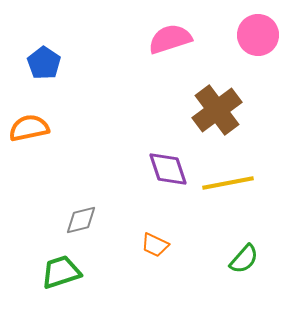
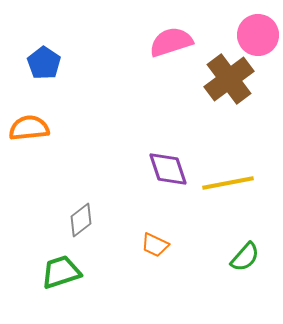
pink semicircle: moved 1 px right, 3 px down
brown cross: moved 12 px right, 31 px up
orange semicircle: rotated 6 degrees clockwise
gray diamond: rotated 24 degrees counterclockwise
green semicircle: moved 1 px right, 2 px up
